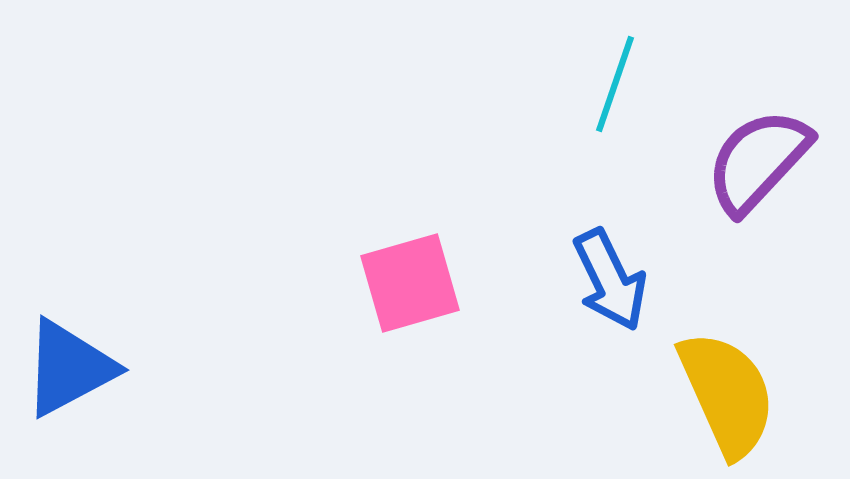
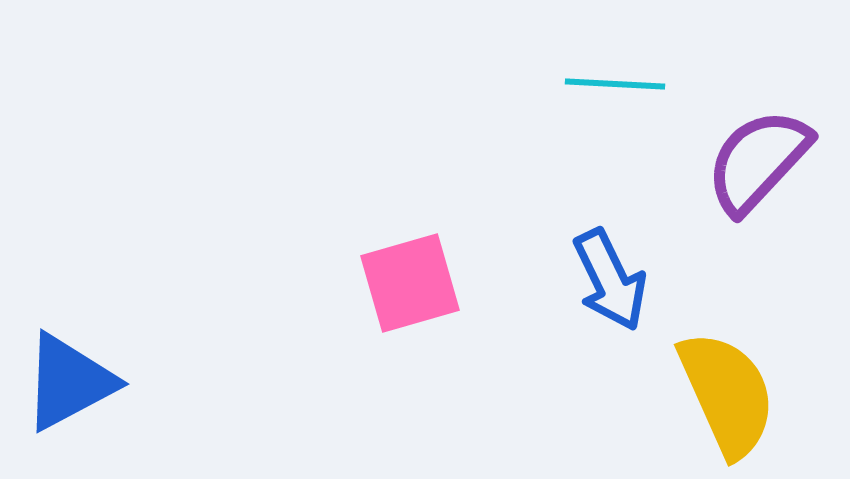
cyan line: rotated 74 degrees clockwise
blue triangle: moved 14 px down
